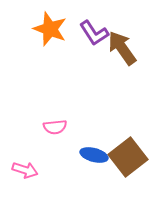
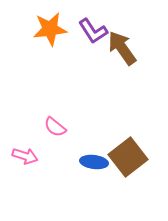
orange star: rotated 28 degrees counterclockwise
purple L-shape: moved 1 px left, 2 px up
pink semicircle: rotated 45 degrees clockwise
blue ellipse: moved 7 px down; rotated 8 degrees counterclockwise
pink arrow: moved 14 px up
